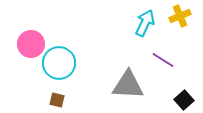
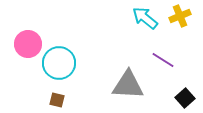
cyan arrow: moved 5 px up; rotated 76 degrees counterclockwise
pink circle: moved 3 px left
black square: moved 1 px right, 2 px up
